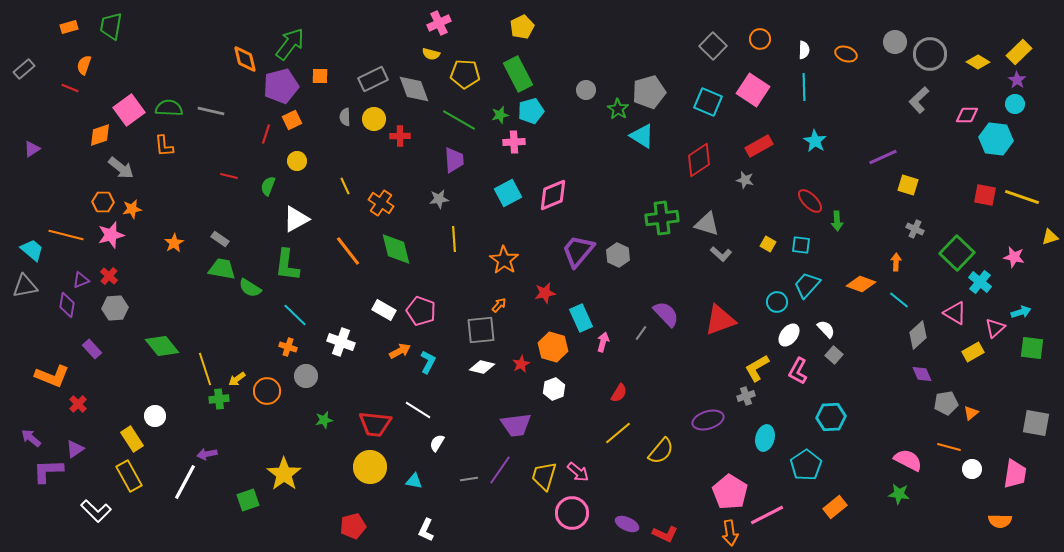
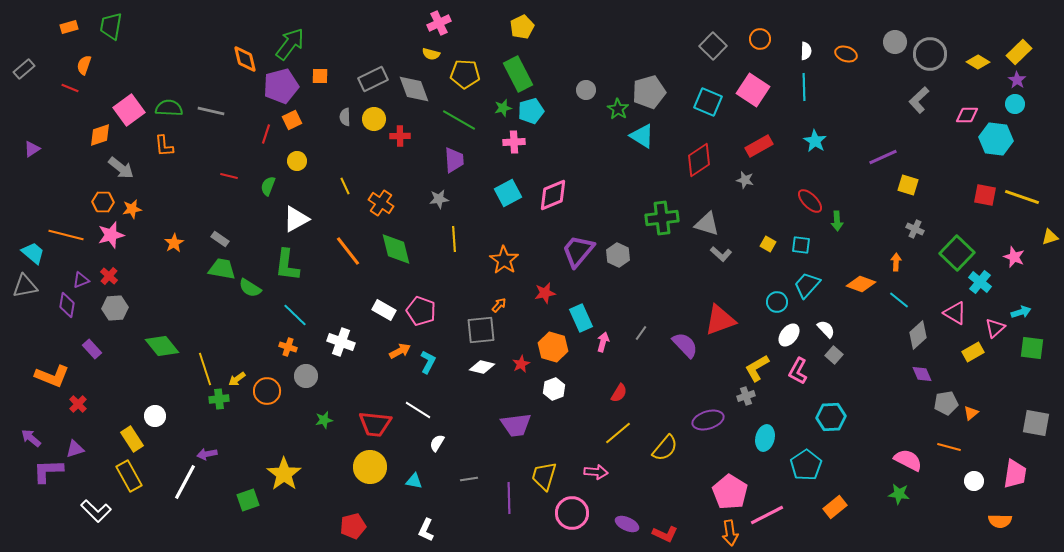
white semicircle at (804, 50): moved 2 px right, 1 px down
green star at (500, 115): moved 3 px right, 7 px up
cyan trapezoid at (32, 250): moved 1 px right, 3 px down
pink star at (1014, 257): rotated 10 degrees clockwise
purple semicircle at (666, 314): moved 19 px right, 31 px down
purple triangle at (75, 449): rotated 18 degrees clockwise
yellow semicircle at (661, 451): moved 4 px right, 3 px up
white circle at (972, 469): moved 2 px right, 12 px down
purple line at (500, 470): moved 9 px right, 28 px down; rotated 36 degrees counterclockwise
pink arrow at (578, 472): moved 18 px right; rotated 35 degrees counterclockwise
